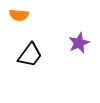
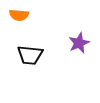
black trapezoid: rotated 60 degrees clockwise
